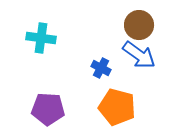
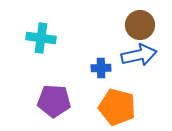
brown circle: moved 1 px right
blue arrow: rotated 48 degrees counterclockwise
blue cross: rotated 30 degrees counterclockwise
purple pentagon: moved 6 px right, 8 px up
